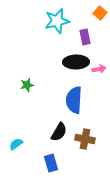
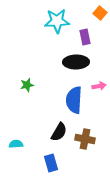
cyan star: rotated 10 degrees clockwise
pink arrow: moved 17 px down
cyan semicircle: rotated 32 degrees clockwise
